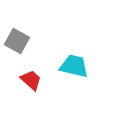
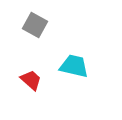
gray square: moved 18 px right, 16 px up
